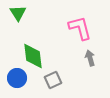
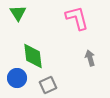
pink L-shape: moved 3 px left, 10 px up
gray square: moved 5 px left, 5 px down
